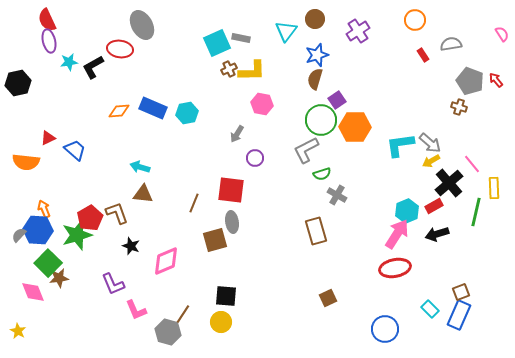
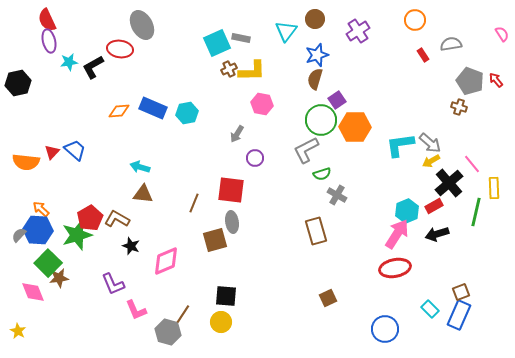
red triangle at (48, 138): moved 4 px right, 14 px down; rotated 21 degrees counterclockwise
orange arrow at (44, 209): moved 3 px left; rotated 24 degrees counterclockwise
brown L-shape at (117, 213): moved 6 px down; rotated 40 degrees counterclockwise
